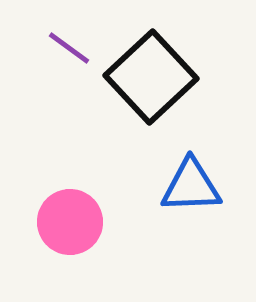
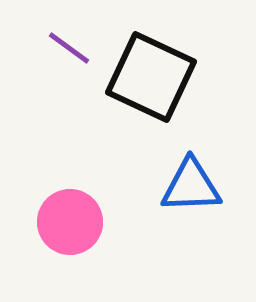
black square: rotated 22 degrees counterclockwise
